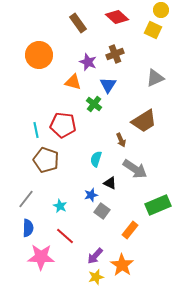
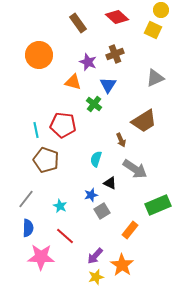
gray square: rotated 21 degrees clockwise
